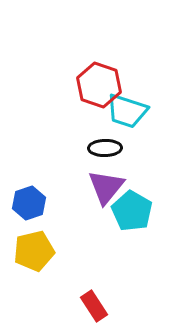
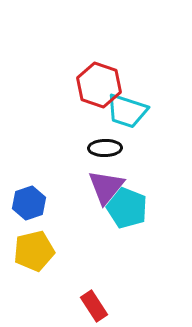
cyan pentagon: moved 5 px left, 3 px up; rotated 9 degrees counterclockwise
